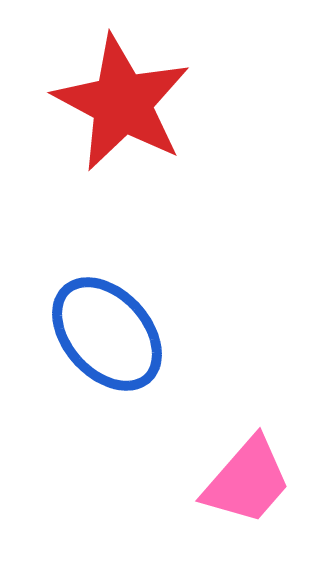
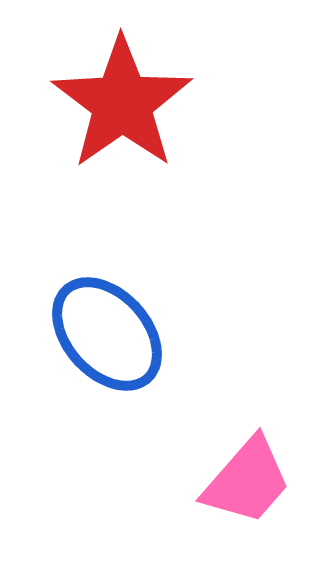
red star: rotated 9 degrees clockwise
